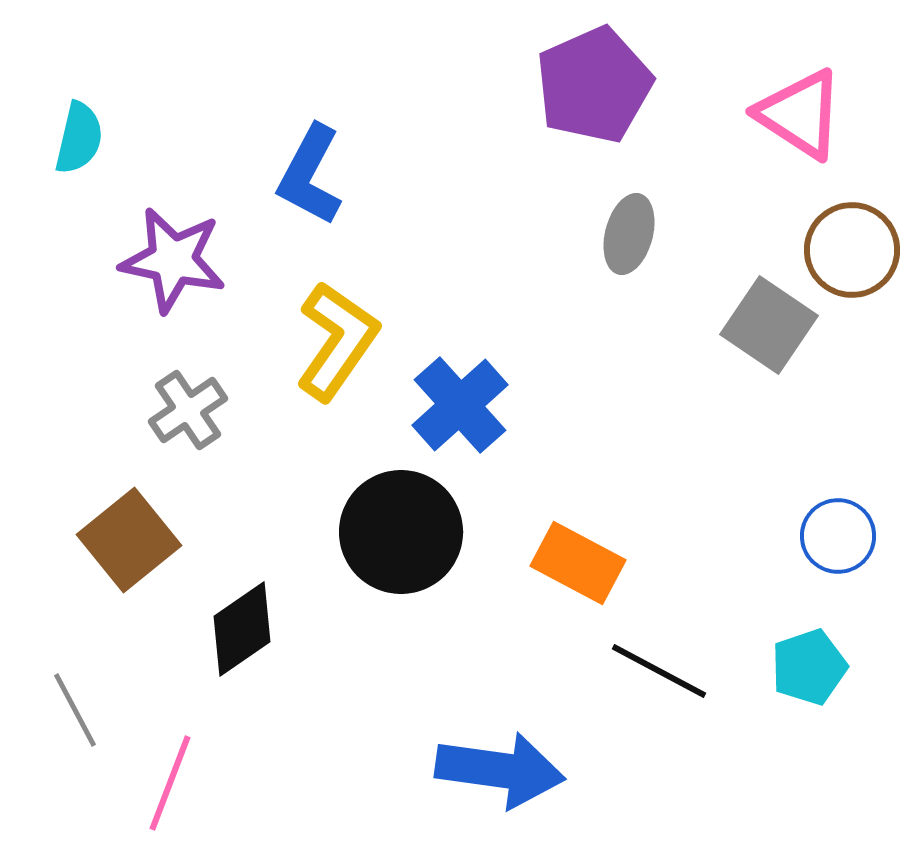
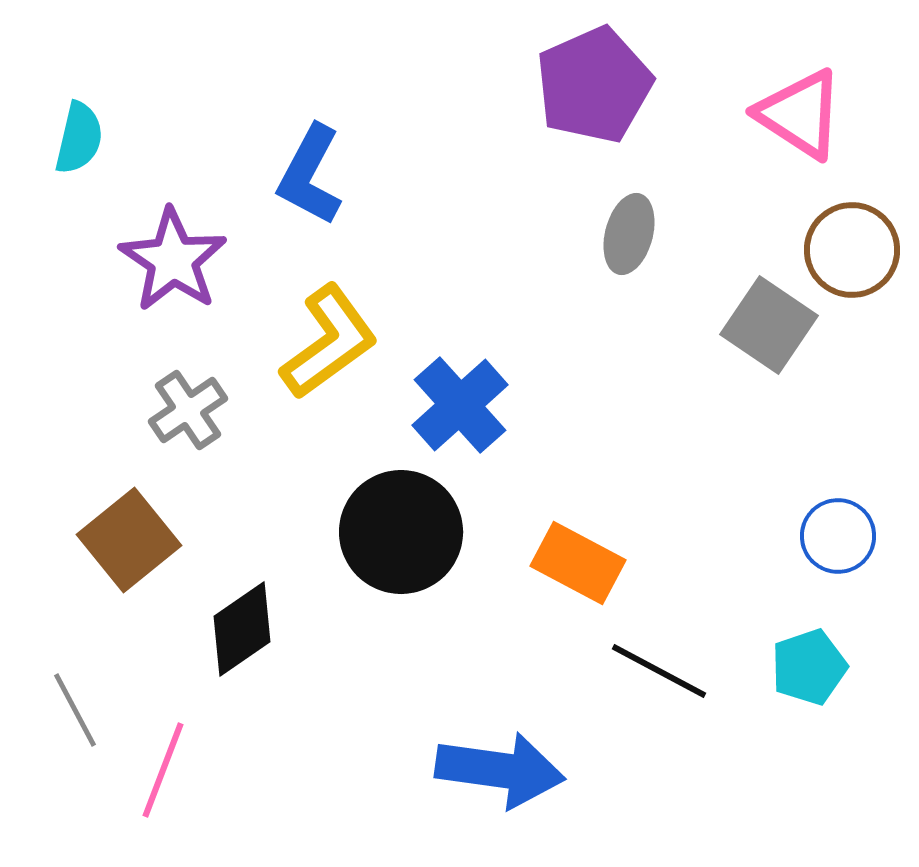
purple star: rotated 22 degrees clockwise
yellow L-shape: moved 8 px left, 1 px down; rotated 19 degrees clockwise
pink line: moved 7 px left, 13 px up
